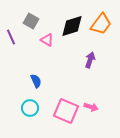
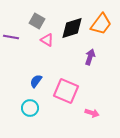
gray square: moved 6 px right
black diamond: moved 2 px down
purple line: rotated 56 degrees counterclockwise
purple arrow: moved 3 px up
blue semicircle: rotated 120 degrees counterclockwise
pink arrow: moved 1 px right, 6 px down
pink square: moved 20 px up
